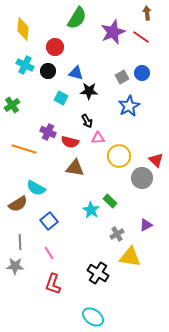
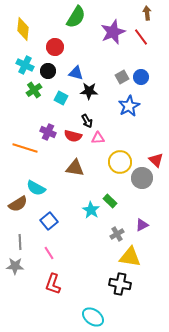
green semicircle: moved 1 px left, 1 px up
red line: rotated 18 degrees clockwise
blue circle: moved 1 px left, 4 px down
green cross: moved 22 px right, 15 px up
red semicircle: moved 3 px right, 6 px up
orange line: moved 1 px right, 1 px up
yellow circle: moved 1 px right, 6 px down
purple triangle: moved 4 px left
black cross: moved 22 px right, 11 px down; rotated 20 degrees counterclockwise
